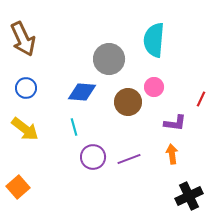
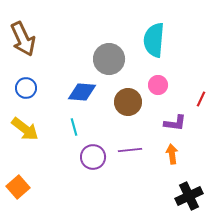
pink circle: moved 4 px right, 2 px up
purple line: moved 1 px right, 9 px up; rotated 15 degrees clockwise
